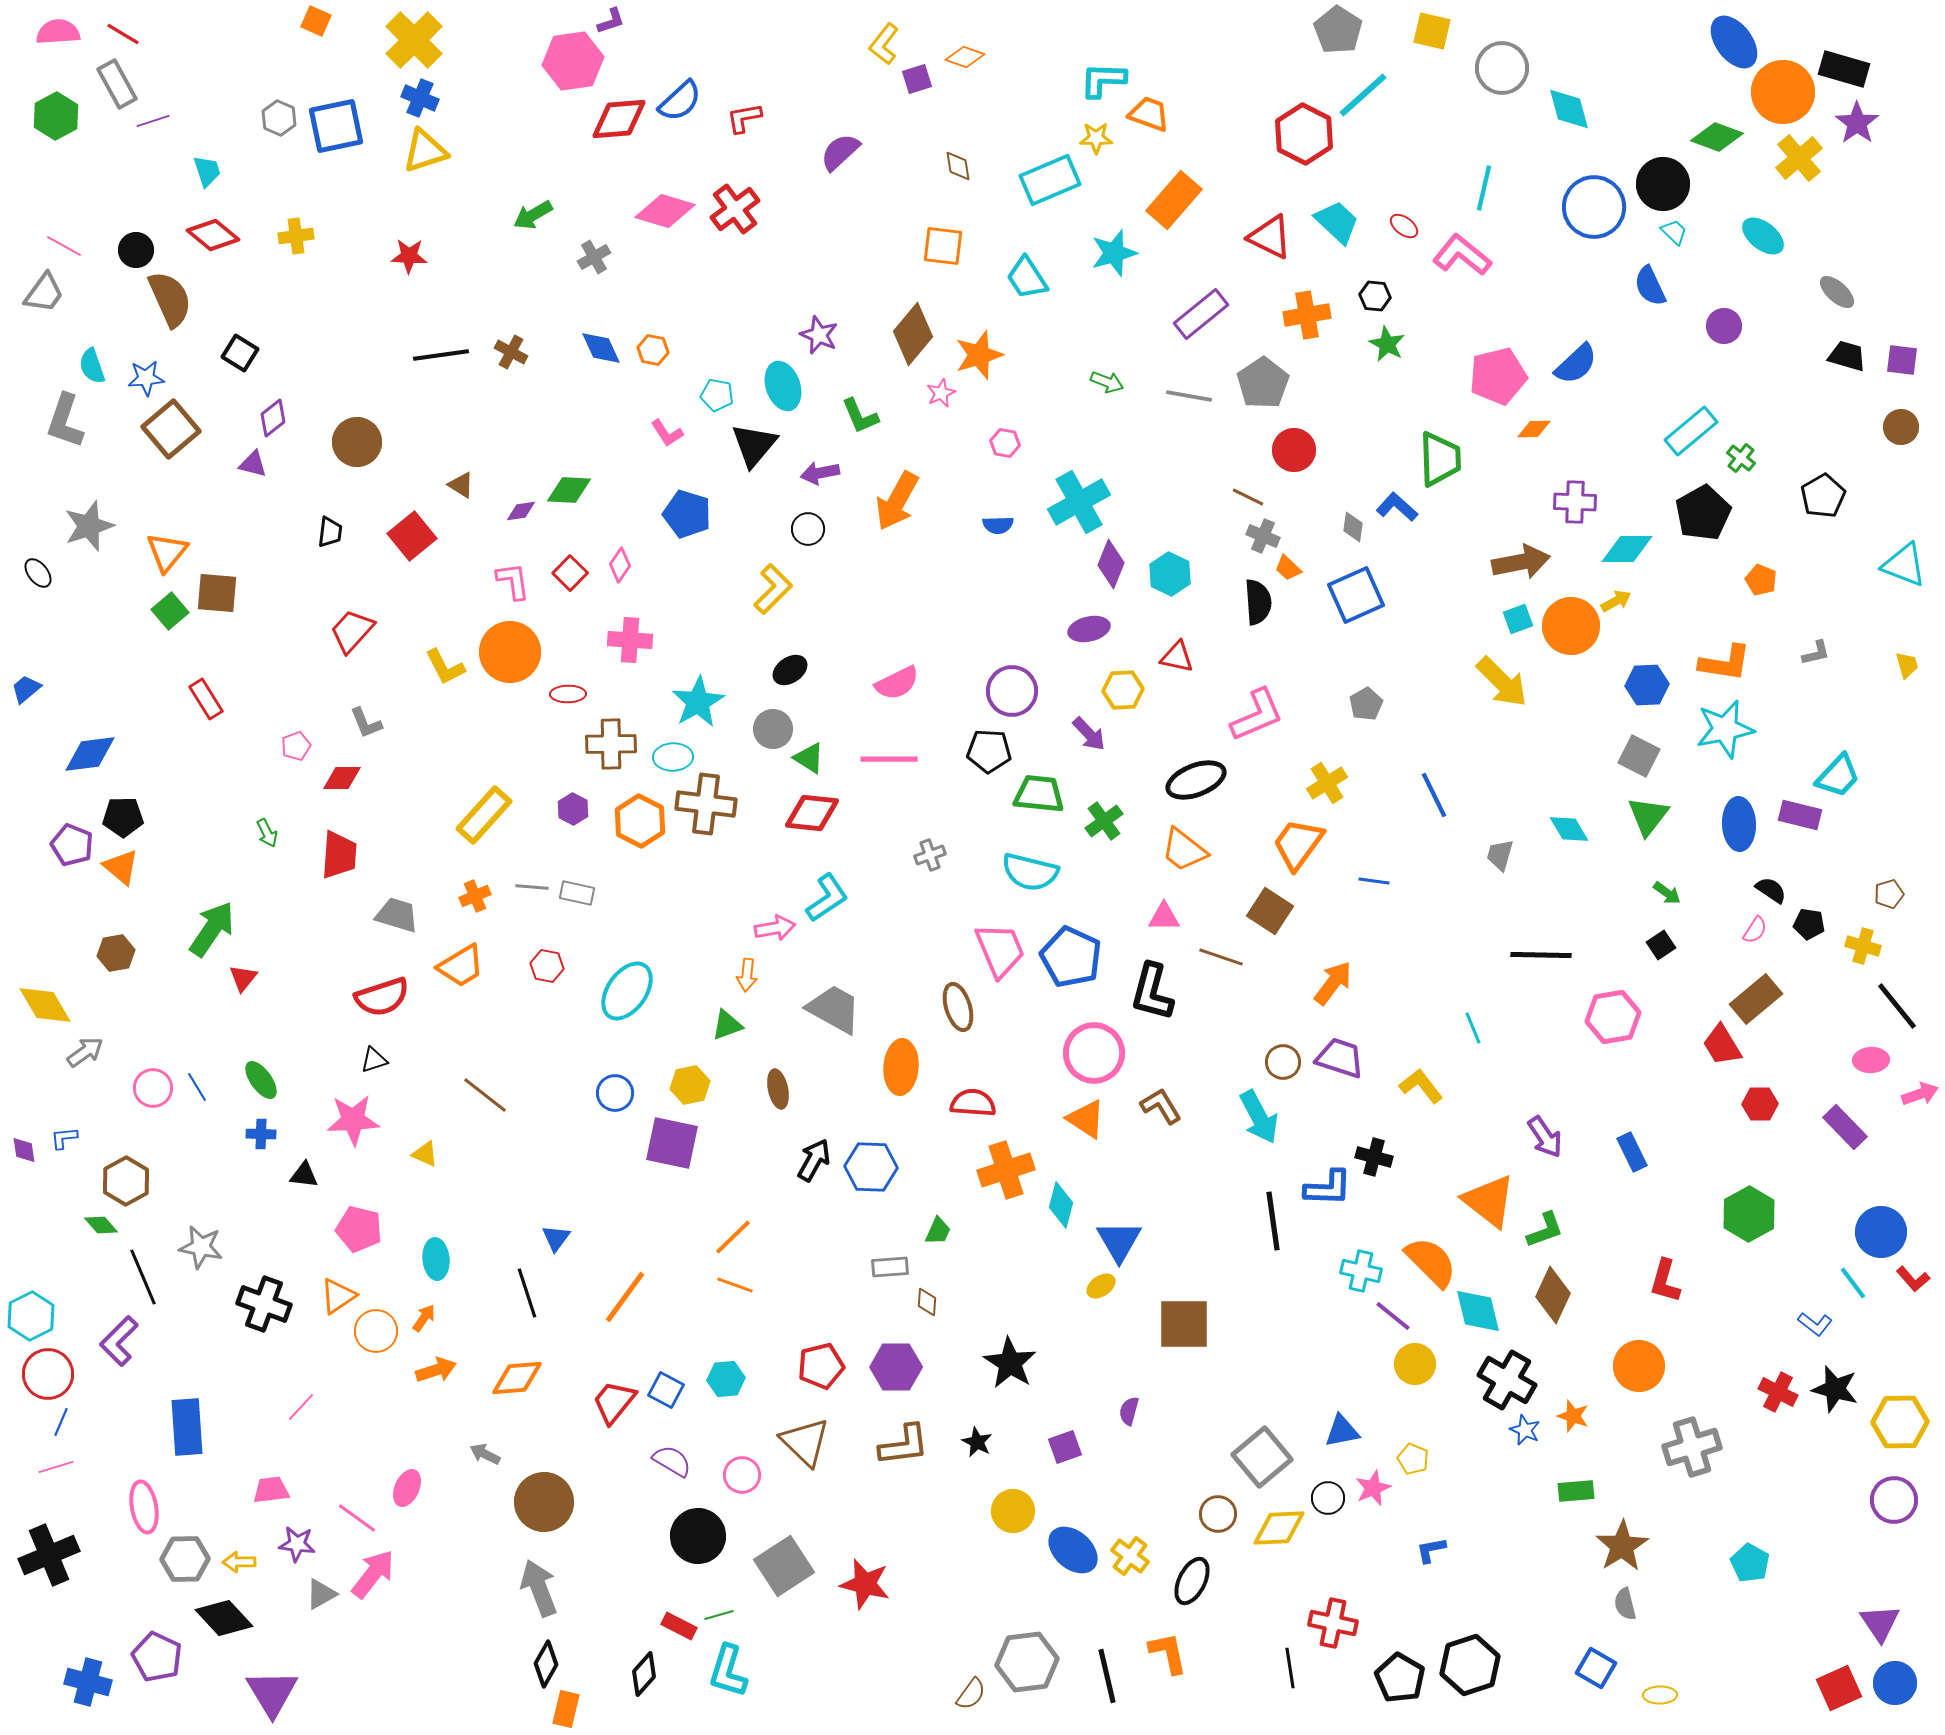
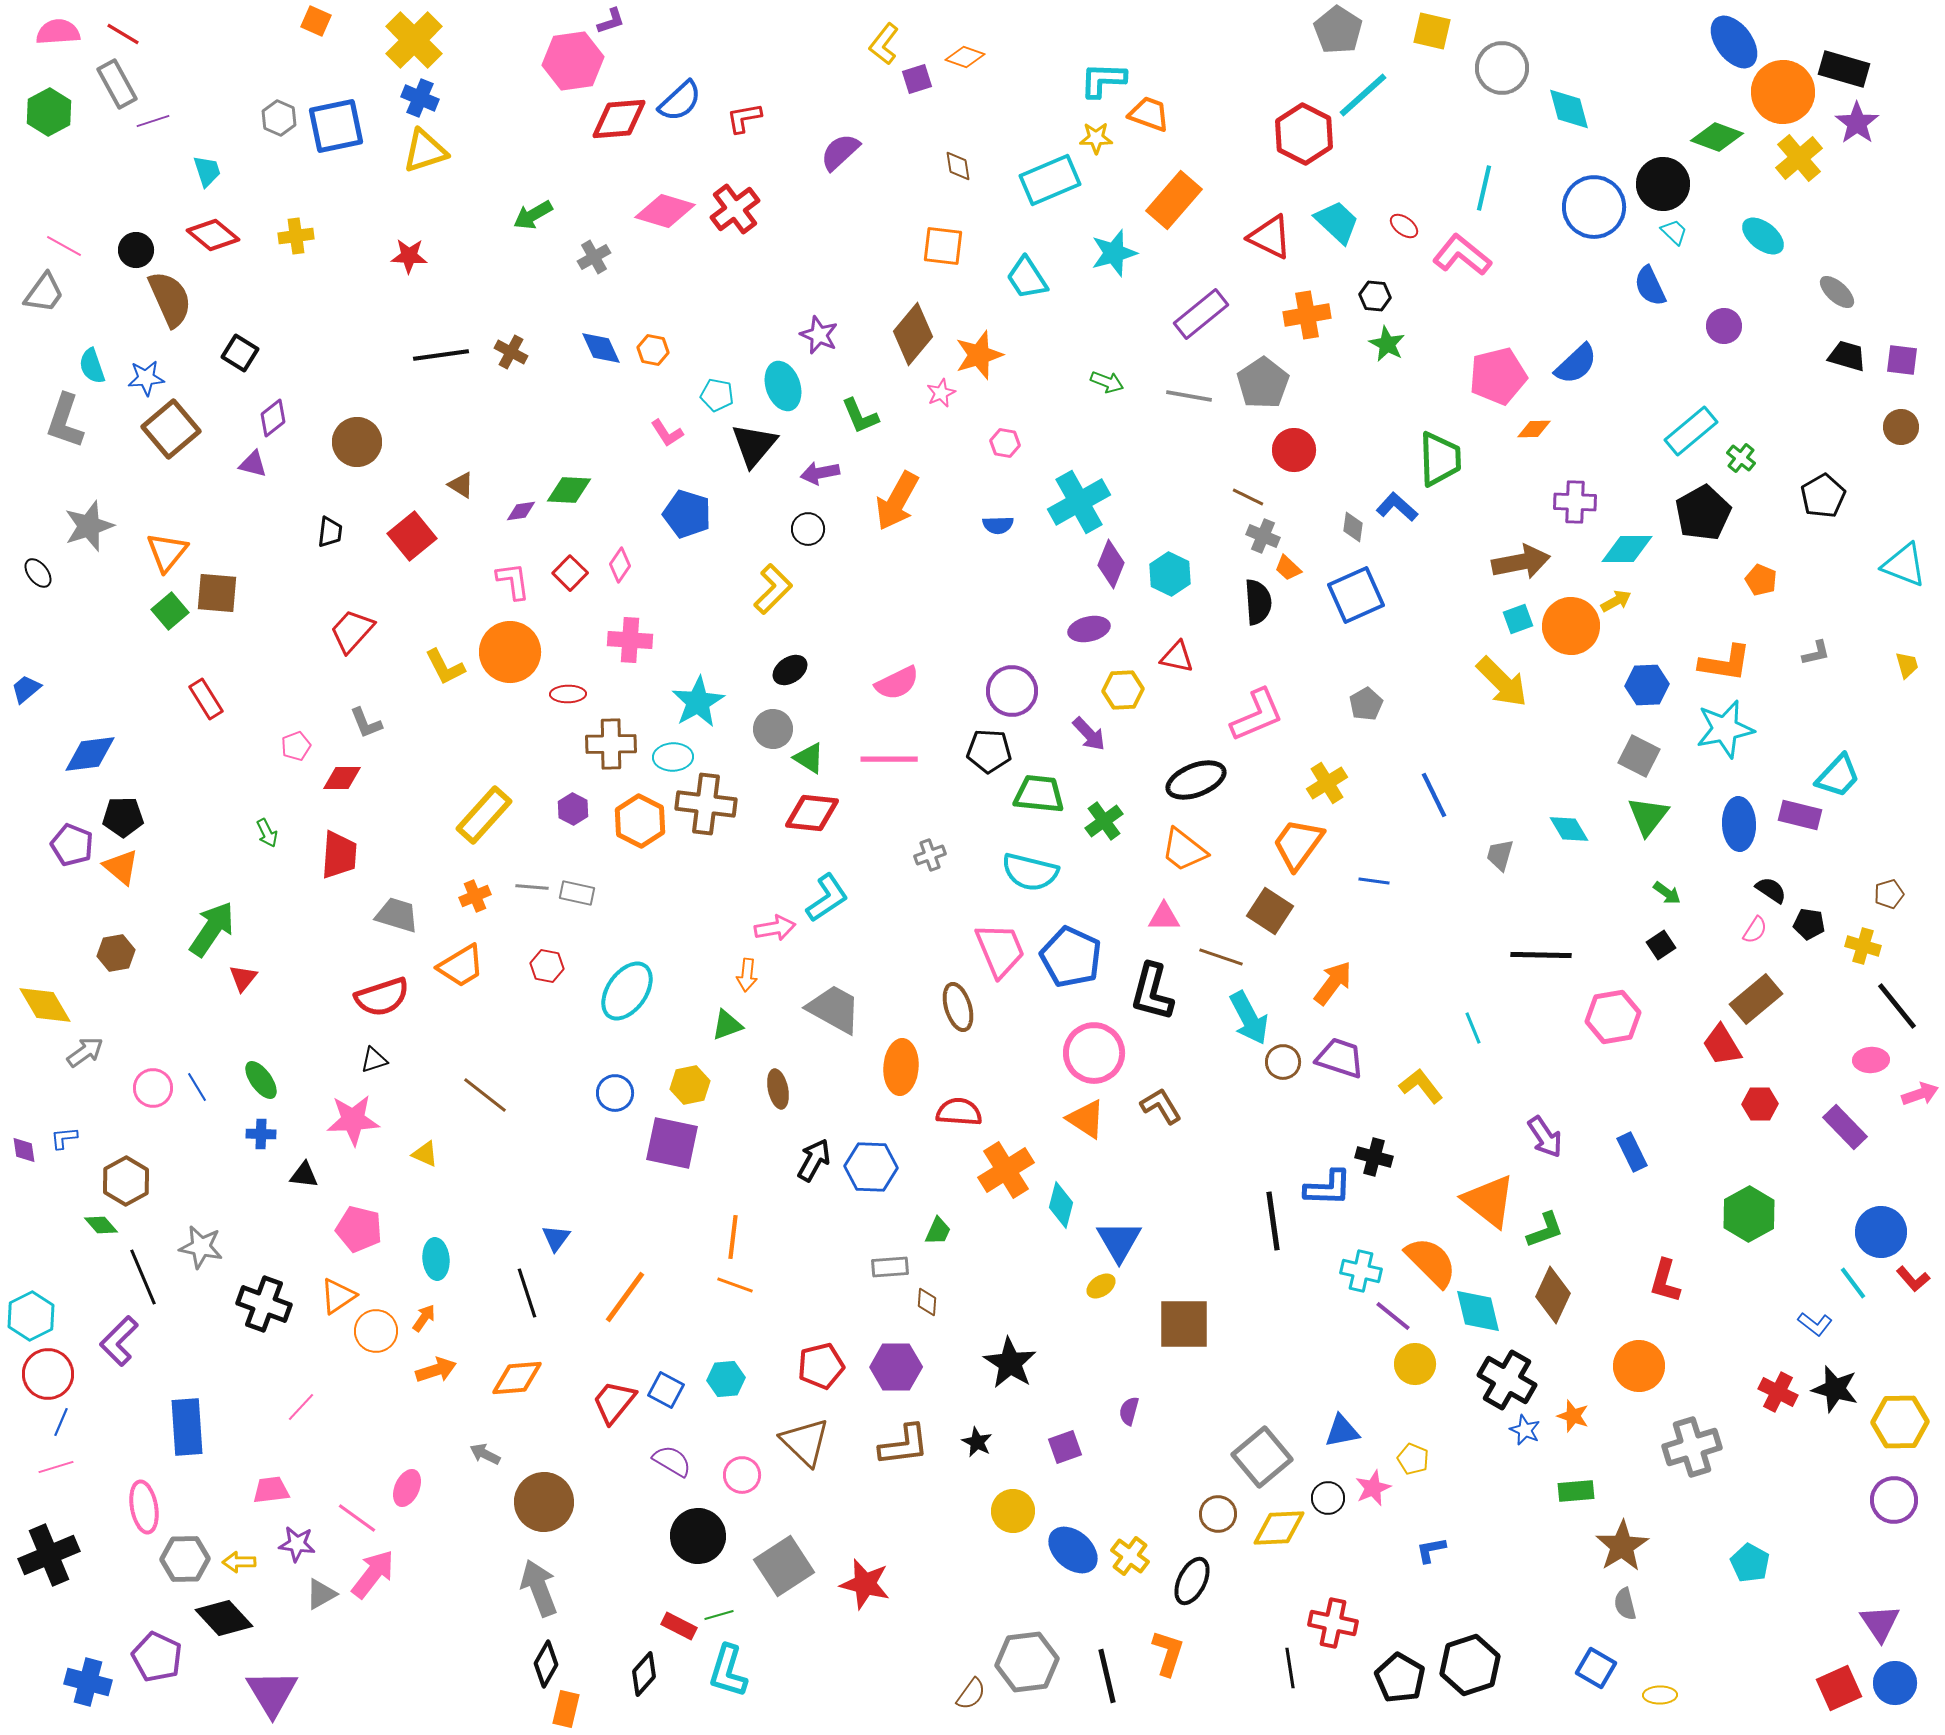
green hexagon at (56, 116): moved 7 px left, 4 px up
red semicircle at (973, 1103): moved 14 px left, 9 px down
cyan arrow at (1259, 1117): moved 10 px left, 99 px up
orange cross at (1006, 1170): rotated 14 degrees counterclockwise
orange line at (733, 1237): rotated 39 degrees counterclockwise
orange L-shape at (1168, 1653): rotated 30 degrees clockwise
